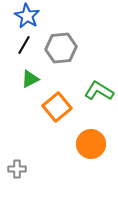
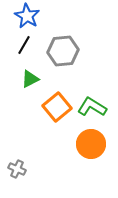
gray hexagon: moved 2 px right, 3 px down
green L-shape: moved 7 px left, 16 px down
gray cross: rotated 24 degrees clockwise
